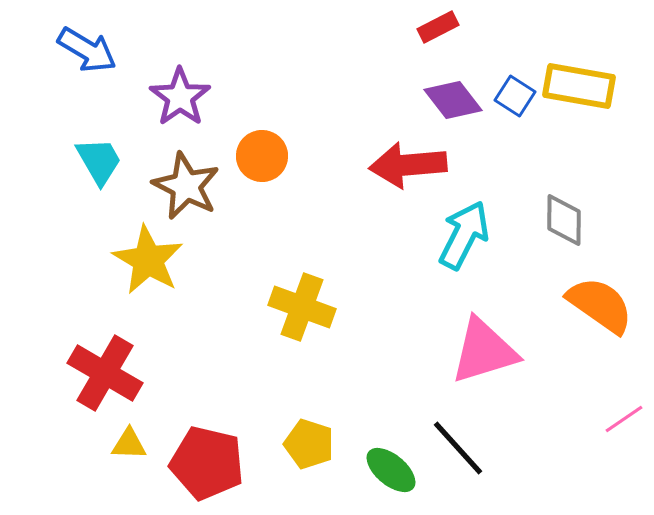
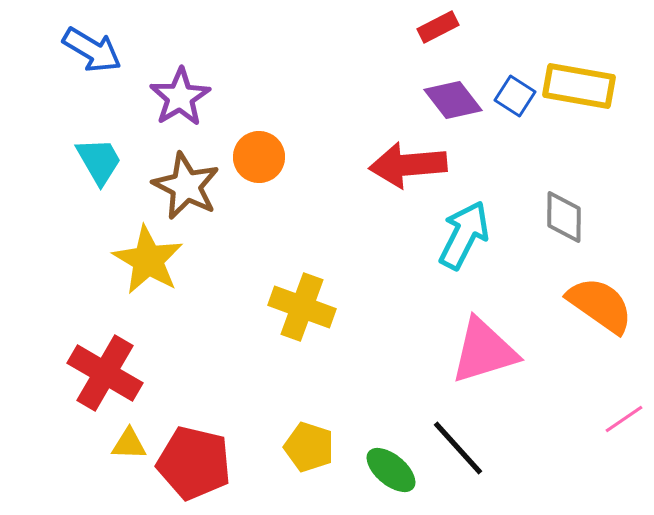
blue arrow: moved 5 px right
purple star: rotated 4 degrees clockwise
orange circle: moved 3 px left, 1 px down
gray diamond: moved 3 px up
yellow pentagon: moved 3 px down
red pentagon: moved 13 px left
